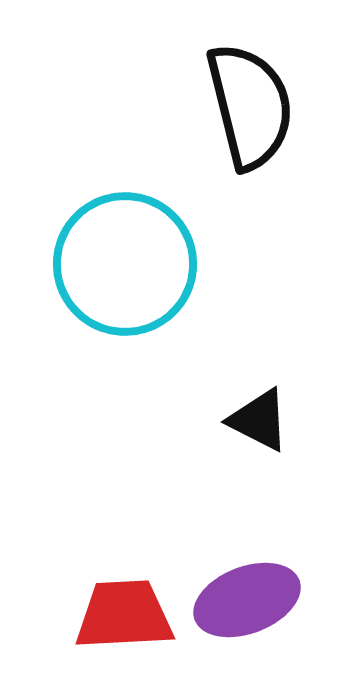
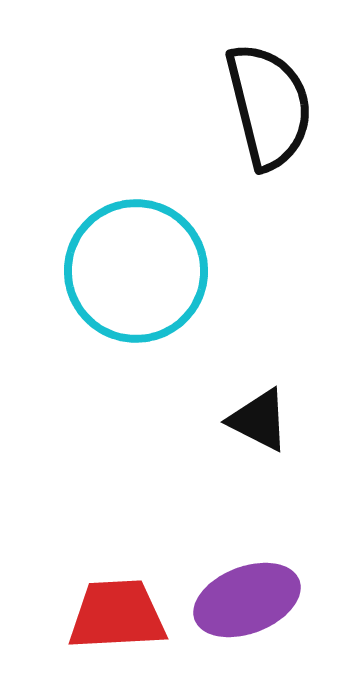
black semicircle: moved 19 px right
cyan circle: moved 11 px right, 7 px down
red trapezoid: moved 7 px left
